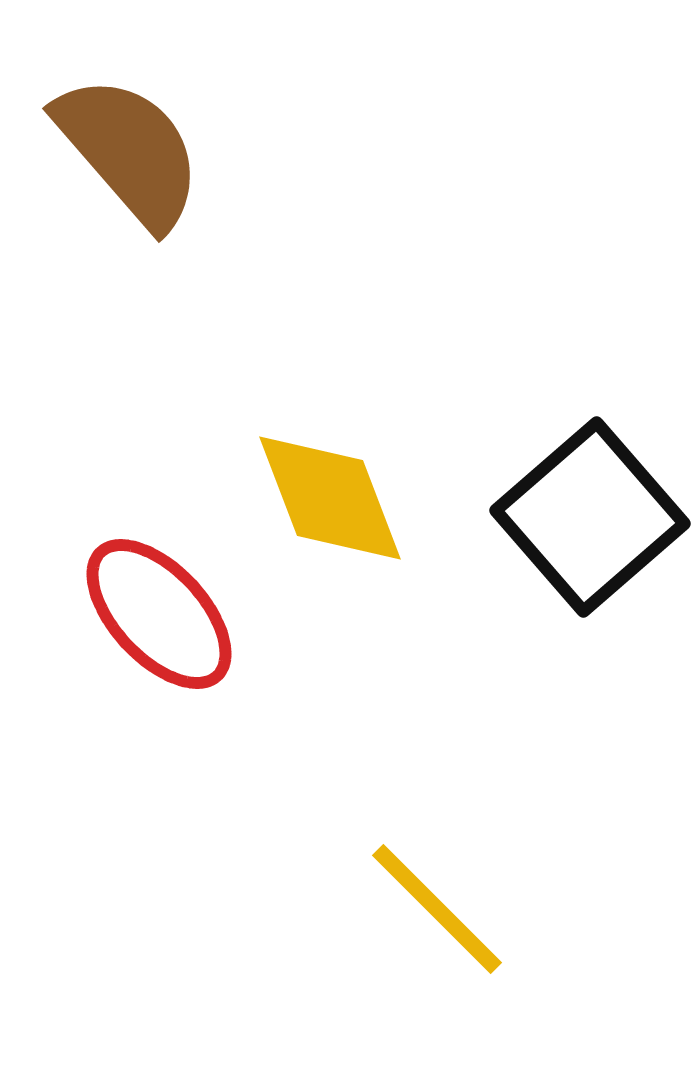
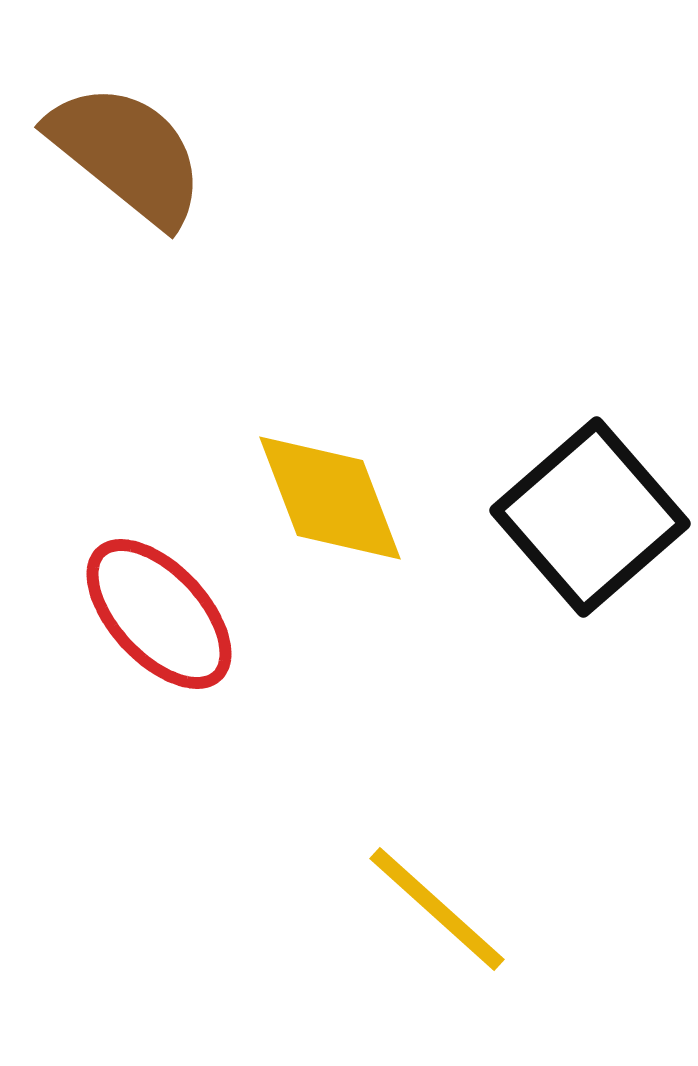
brown semicircle: moved 2 px left, 3 px down; rotated 10 degrees counterclockwise
yellow line: rotated 3 degrees counterclockwise
